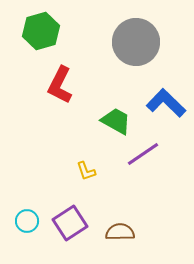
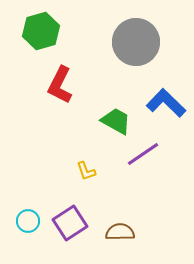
cyan circle: moved 1 px right
